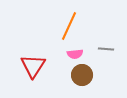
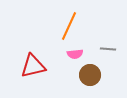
gray line: moved 2 px right
red triangle: rotated 44 degrees clockwise
brown circle: moved 8 px right
